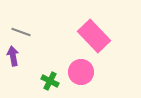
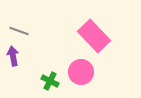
gray line: moved 2 px left, 1 px up
